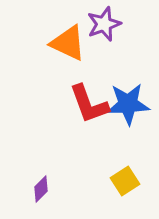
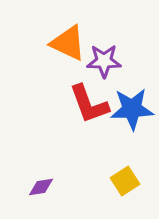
purple star: moved 37 px down; rotated 20 degrees clockwise
blue star: moved 4 px right, 5 px down
purple diamond: moved 2 px up; rotated 36 degrees clockwise
